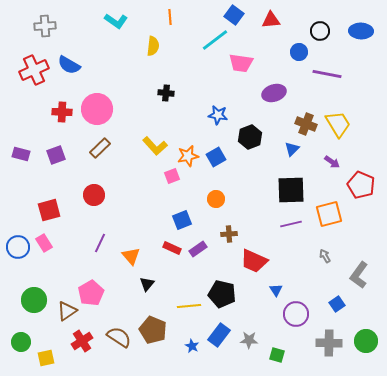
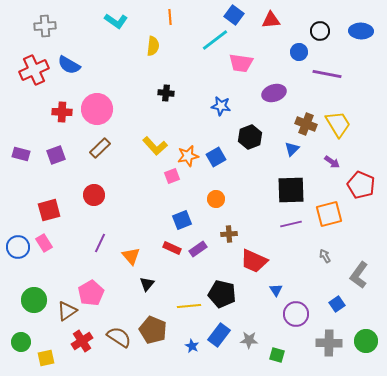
blue star at (218, 115): moved 3 px right, 9 px up
